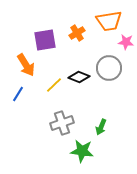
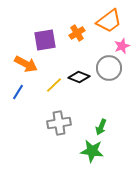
orange trapezoid: rotated 28 degrees counterclockwise
pink star: moved 4 px left, 4 px down; rotated 28 degrees counterclockwise
orange arrow: moved 1 px up; rotated 30 degrees counterclockwise
blue line: moved 2 px up
gray cross: moved 3 px left; rotated 10 degrees clockwise
green star: moved 10 px right
